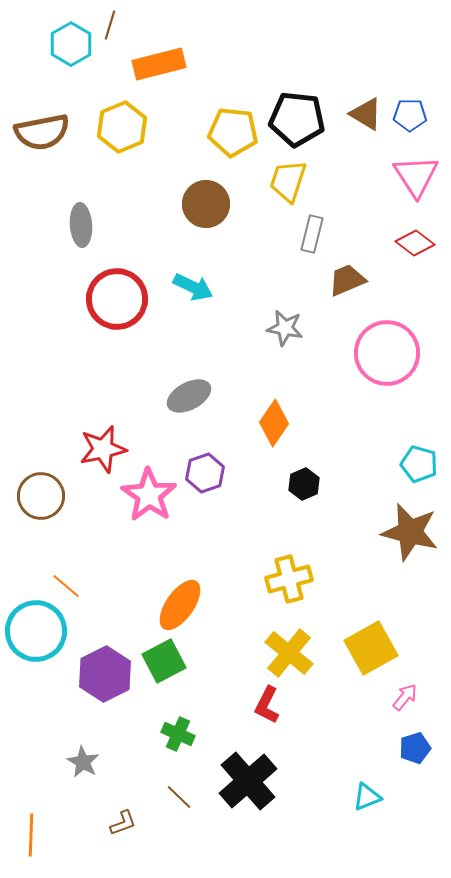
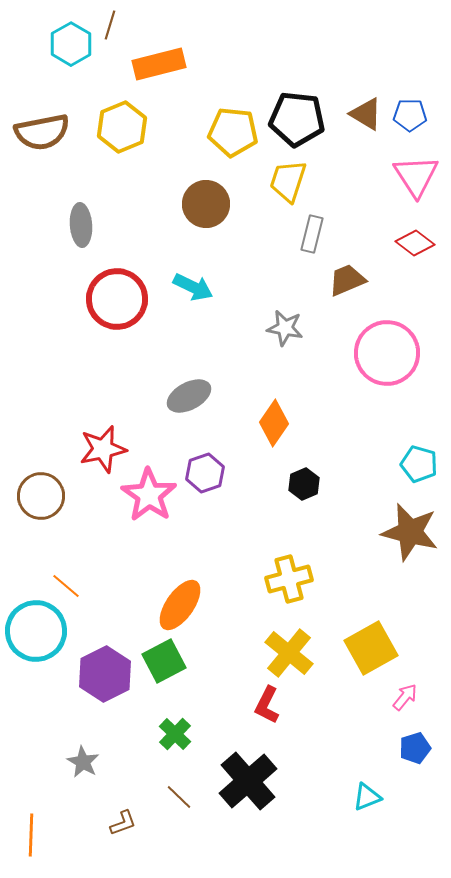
green cross at (178, 734): moved 3 px left; rotated 20 degrees clockwise
